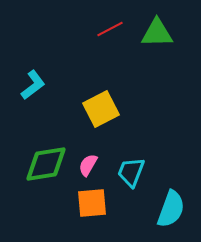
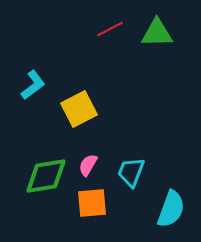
yellow square: moved 22 px left
green diamond: moved 12 px down
